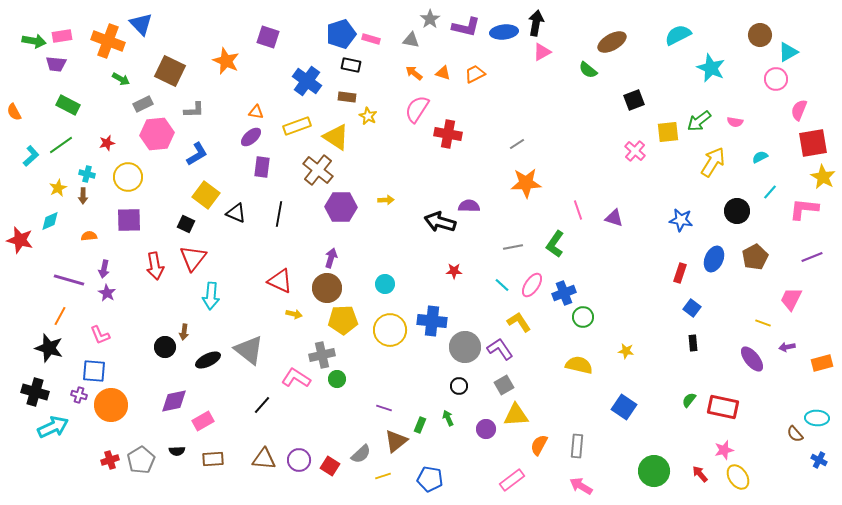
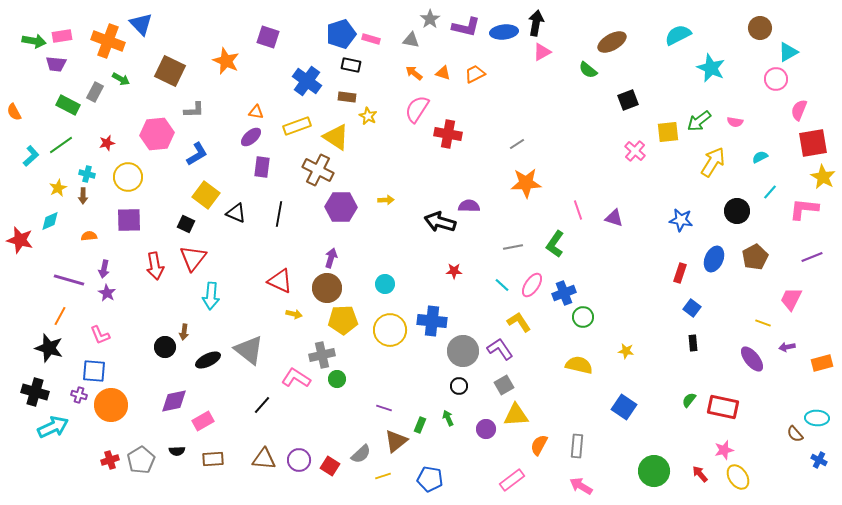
brown circle at (760, 35): moved 7 px up
black square at (634, 100): moved 6 px left
gray rectangle at (143, 104): moved 48 px left, 12 px up; rotated 36 degrees counterclockwise
brown cross at (318, 170): rotated 12 degrees counterclockwise
gray circle at (465, 347): moved 2 px left, 4 px down
